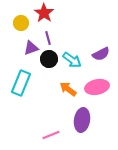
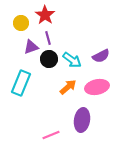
red star: moved 1 px right, 2 px down
purple triangle: moved 1 px up
purple semicircle: moved 2 px down
orange arrow: moved 2 px up; rotated 102 degrees clockwise
